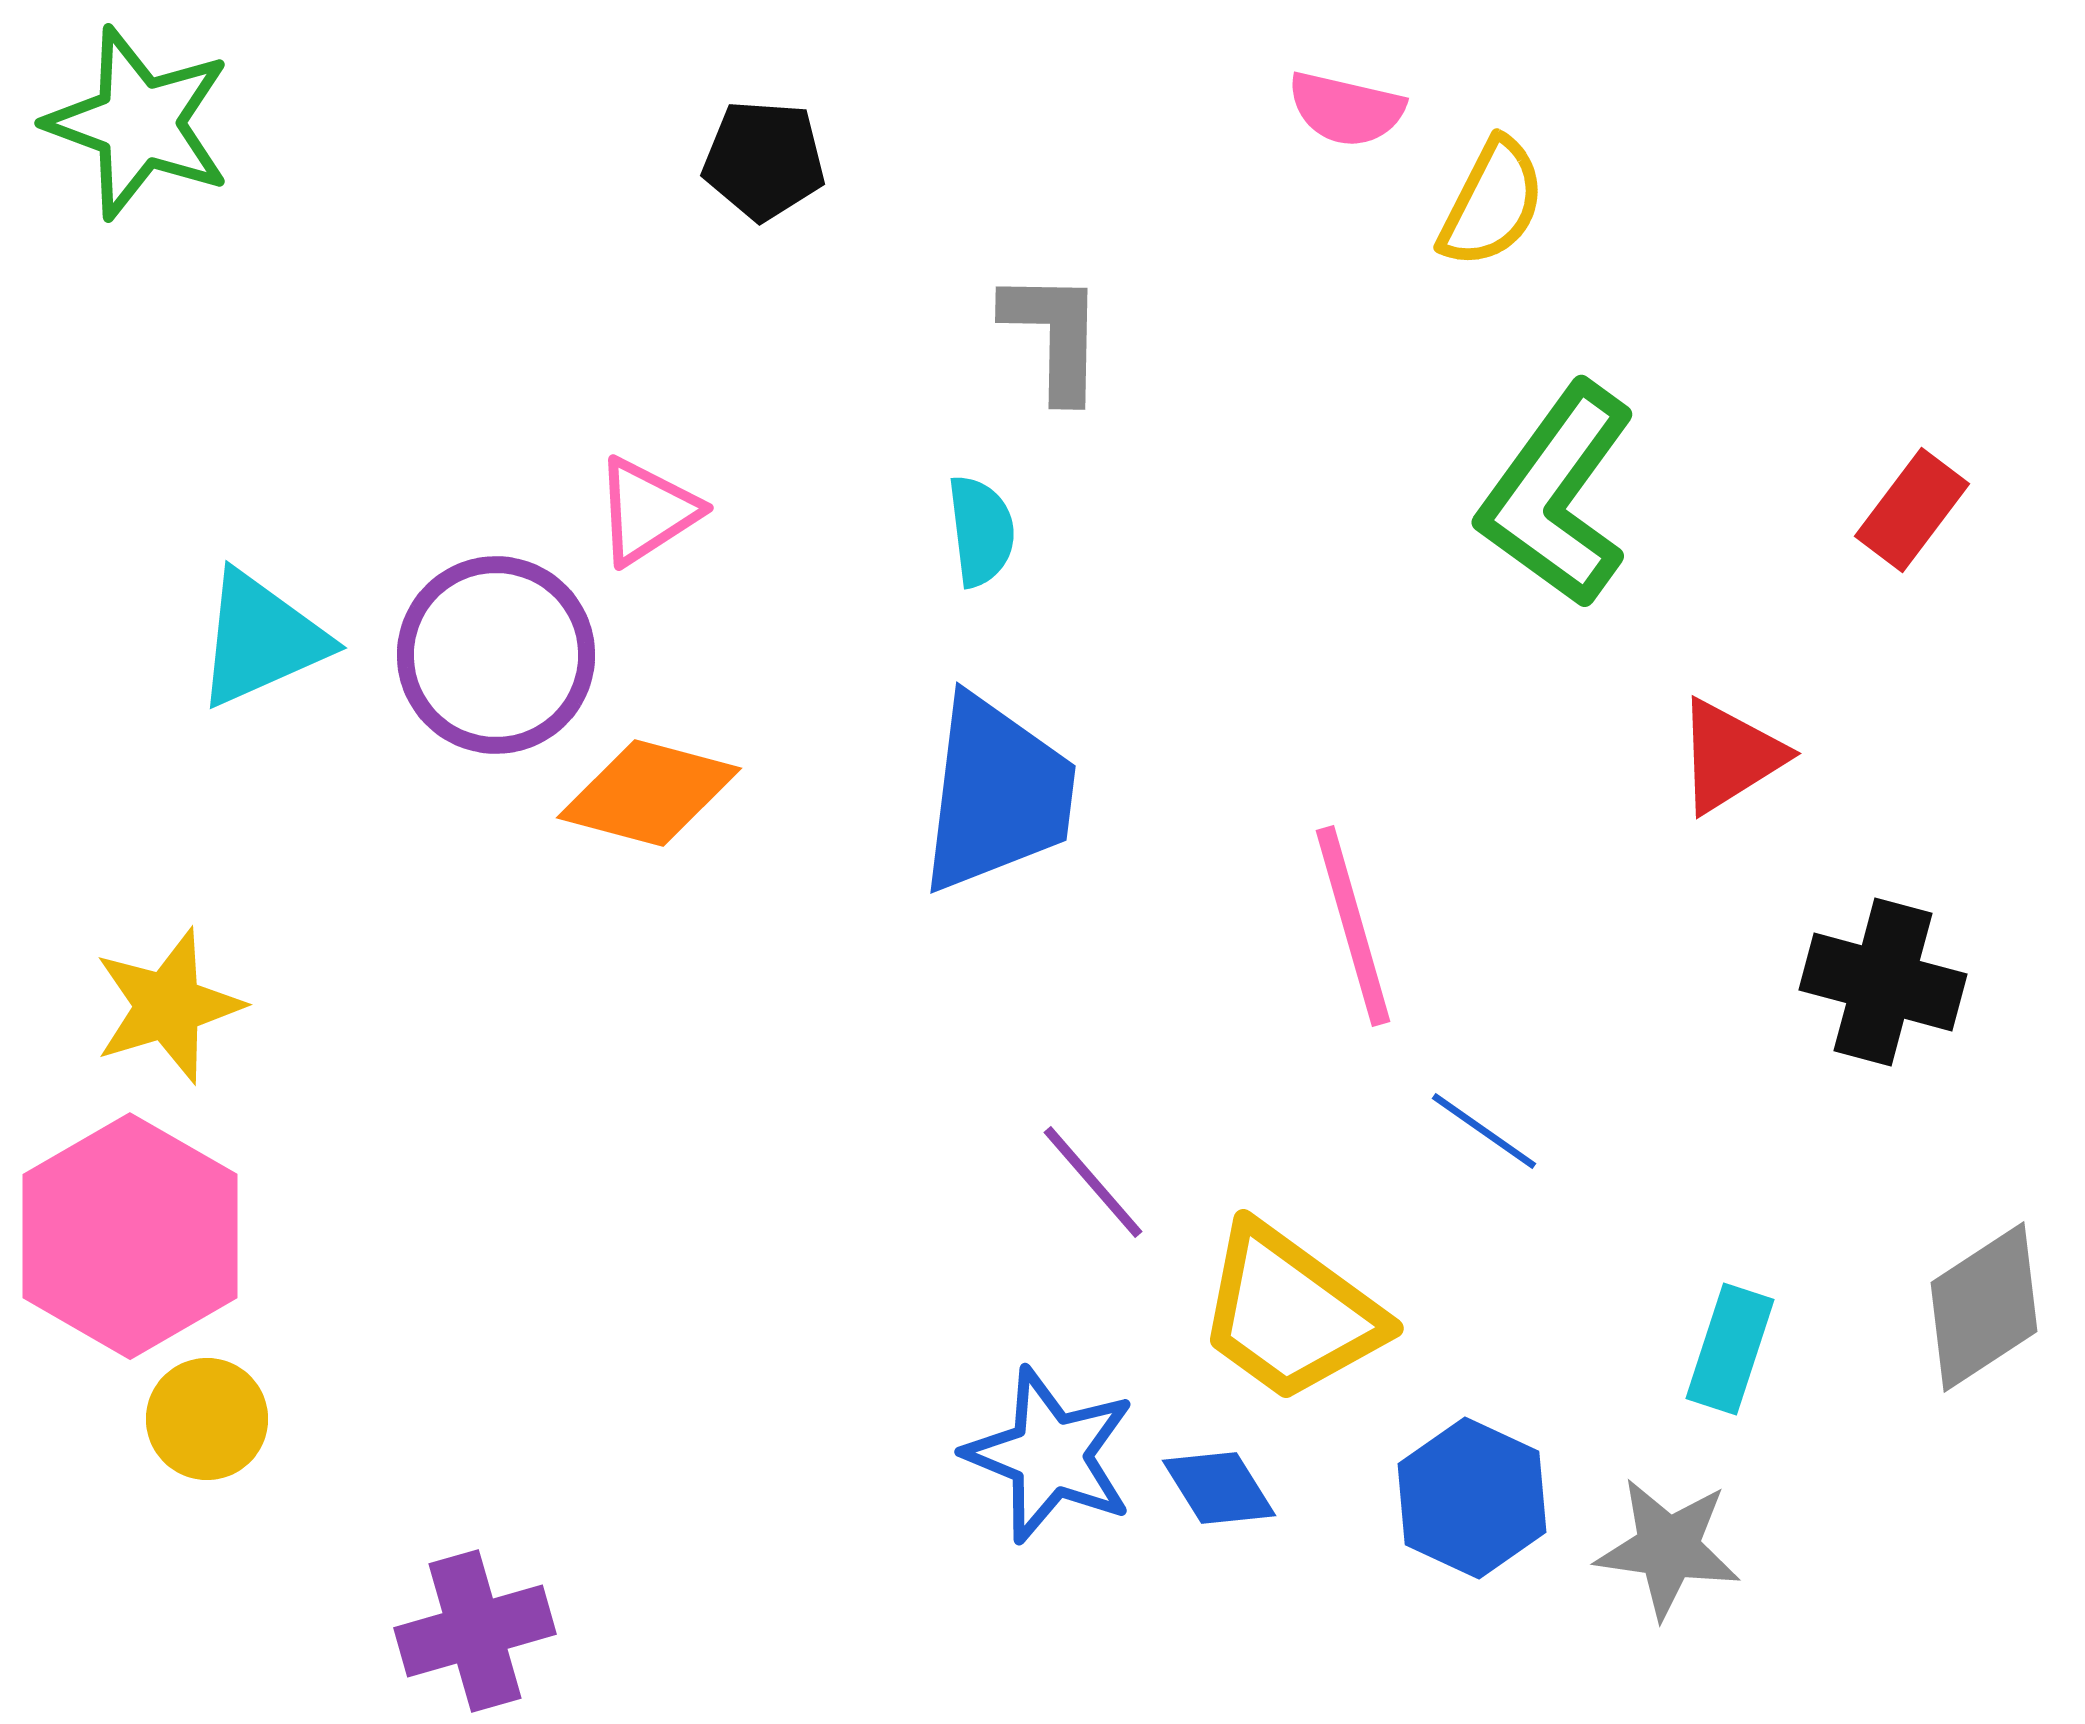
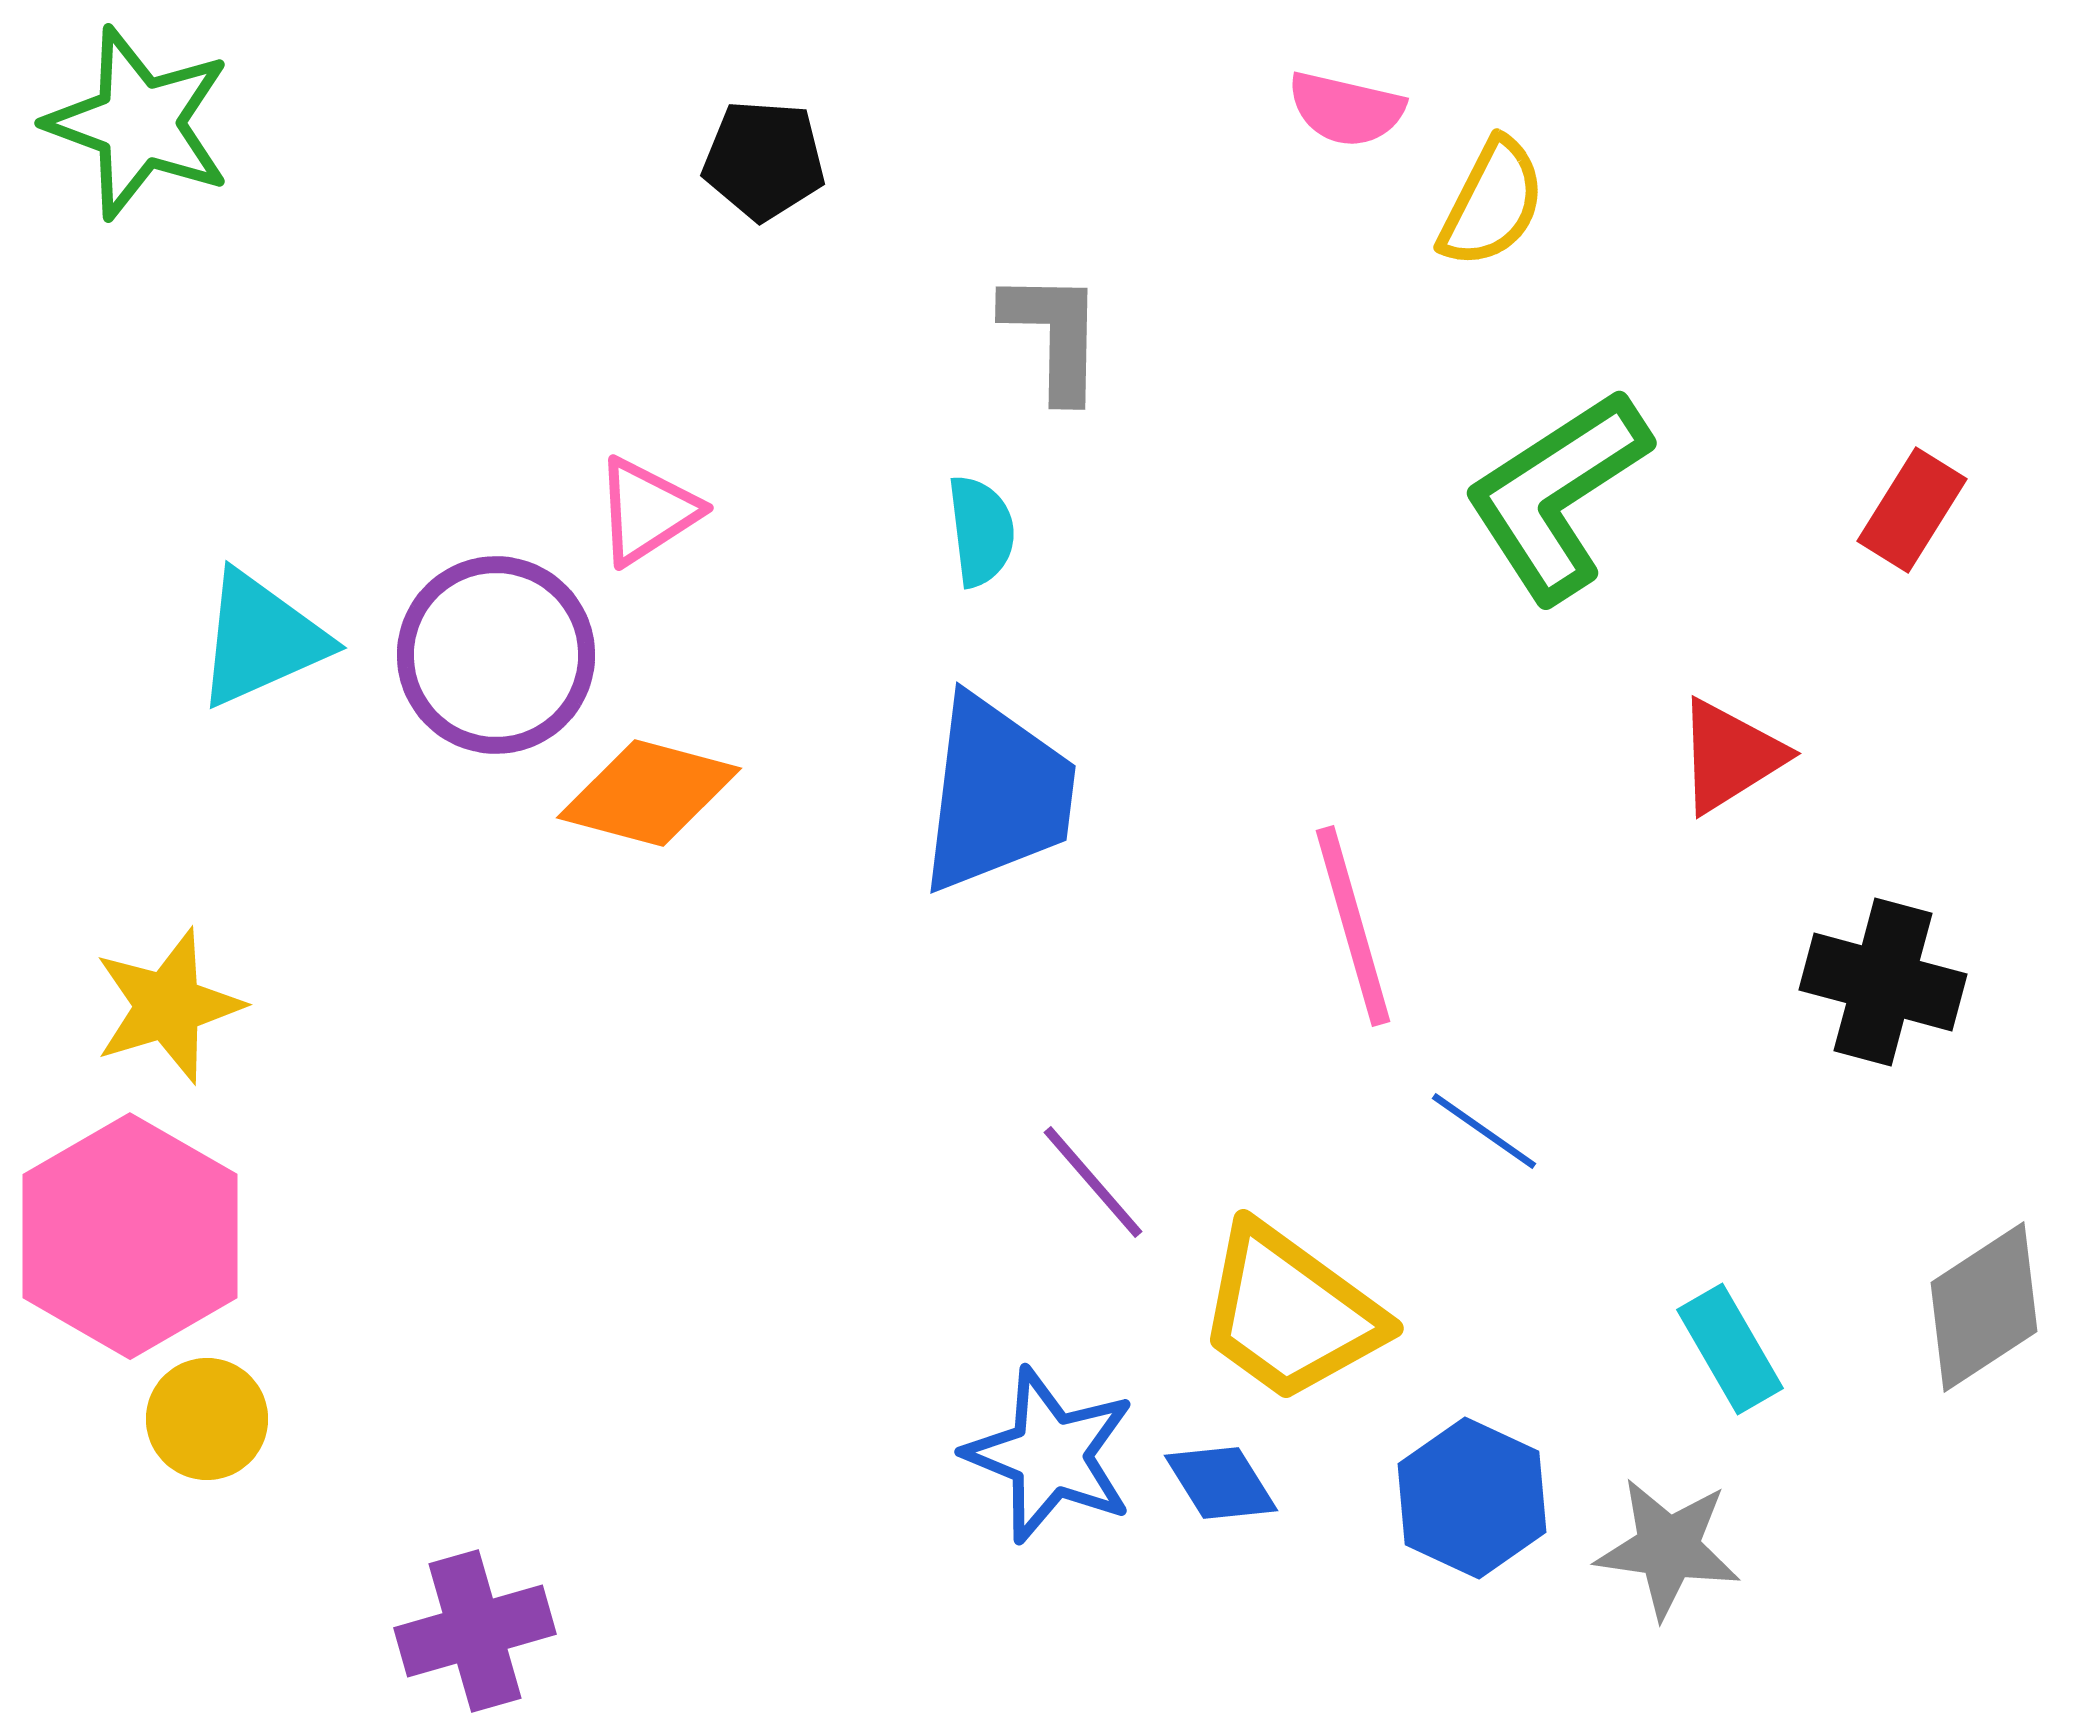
green L-shape: rotated 21 degrees clockwise
red rectangle: rotated 5 degrees counterclockwise
cyan rectangle: rotated 48 degrees counterclockwise
blue diamond: moved 2 px right, 5 px up
